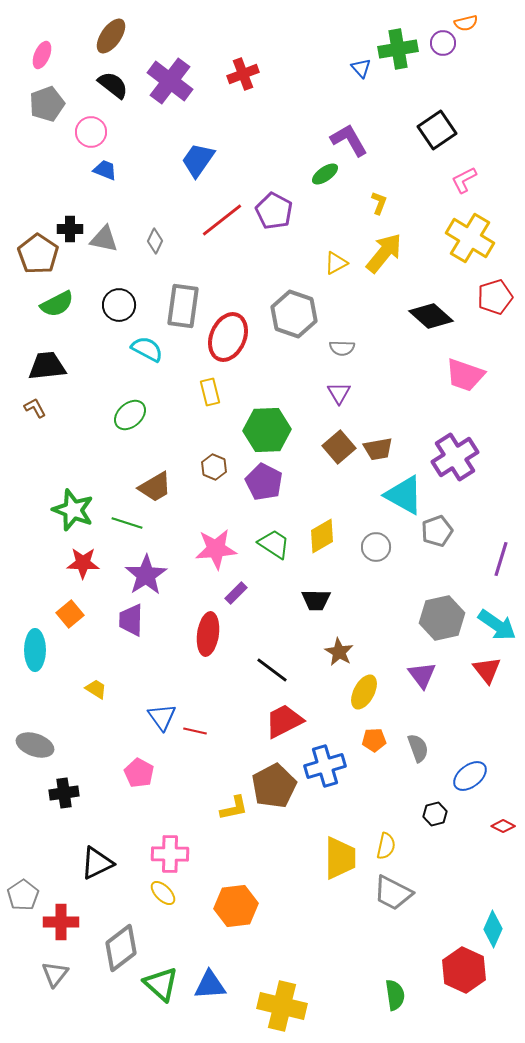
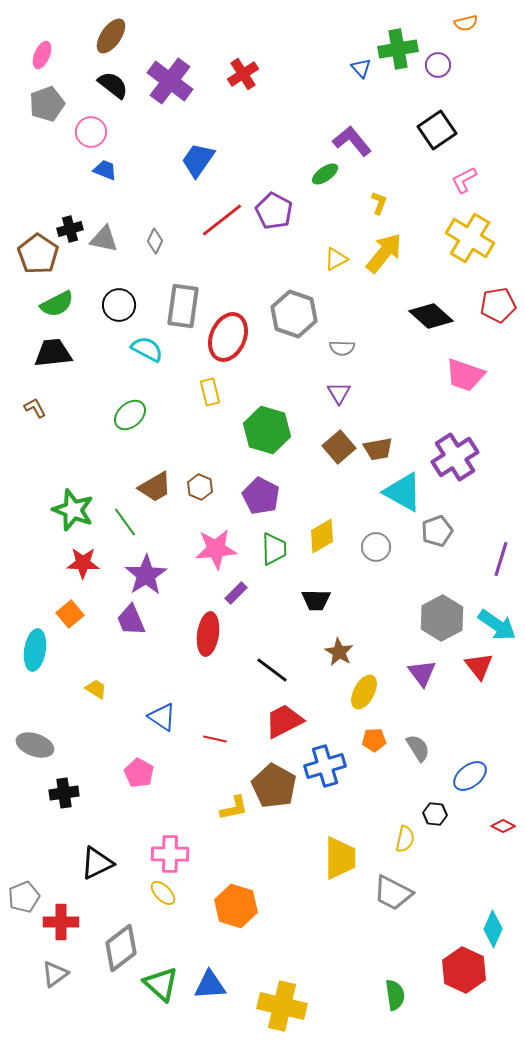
purple circle at (443, 43): moved 5 px left, 22 px down
red cross at (243, 74): rotated 12 degrees counterclockwise
purple L-shape at (349, 140): moved 3 px right, 1 px down; rotated 9 degrees counterclockwise
black cross at (70, 229): rotated 15 degrees counterclockwise
yellow triangle at (336, 263): moved 4 px up
red pentagon at (495, 297): moved 3 px right, 8 px down; rotated 8 degrees clockwise
black trapezoid at (47, 366): moved 6 px right, 13 px up
green hexagon at (267, 430): rotated 18 degrees clockwise
brown hexagon at (214, 467): moved 14 px left, 20 px down
purple pentagon at (264, 482): moved 3 px left, 14 px down
cyan triangle at (404, 495): moved 1 px left, 3 px up
green line at (127, 523): moved 2 px left, 1 px up; rotated 36 degrees clockwise
green trapezoid at (274, 544): moved 5 px down; rotated 56 degrees clockwise
gray hexagon at (442, 618): rotated 15 degrees counterclockwise
purple trapezoid at (131, 620): rotated 24 degrees counterclockwise
cyan ellipse at (35, 650): rotated 9 degrees clockwise
red triangle at (487, 670): moved 8 px left, 4 px up
purple triangle at (422, 675): moved 2 px up
blue triangle at (162, 717): rotated 20 degrees counterclockwise
red line at (195, 731): moved 20 px right, 8 px down
gray semicircle at (418, 748): rotated 12 degrees counterclockwise
brown pentagon at (274, 786): rotated 15 degrees counterclockwise
black hexagon at (435, 814): rotated 20 degrees clockwise
yellow semicircle at (386, 846): moved 19 px right, 7 px up
gray pentagon at (23, 895): moved 1 px right, 2 px down; rotated 12 degrees clockwise
orange hexagon at (236, 906): rotated 24 degrees clockwise
gray triangle at (55, 974): rotated 16 degrees clockwise
